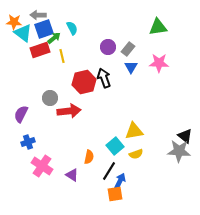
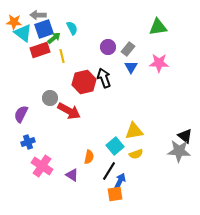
red arrow: rotated 35 degrees clockwise
